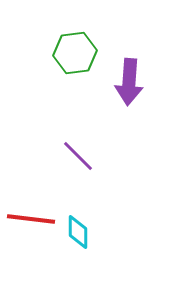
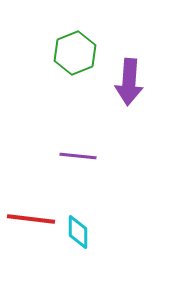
green hexagon: rotated 15 degrees counterclockwise
purple line: rotated 39 degrees counterclockwise
